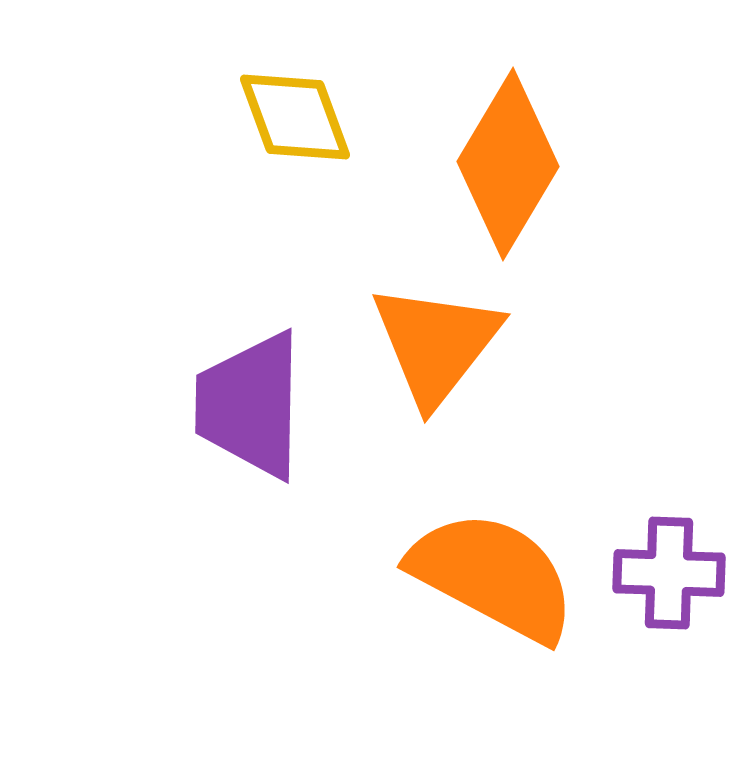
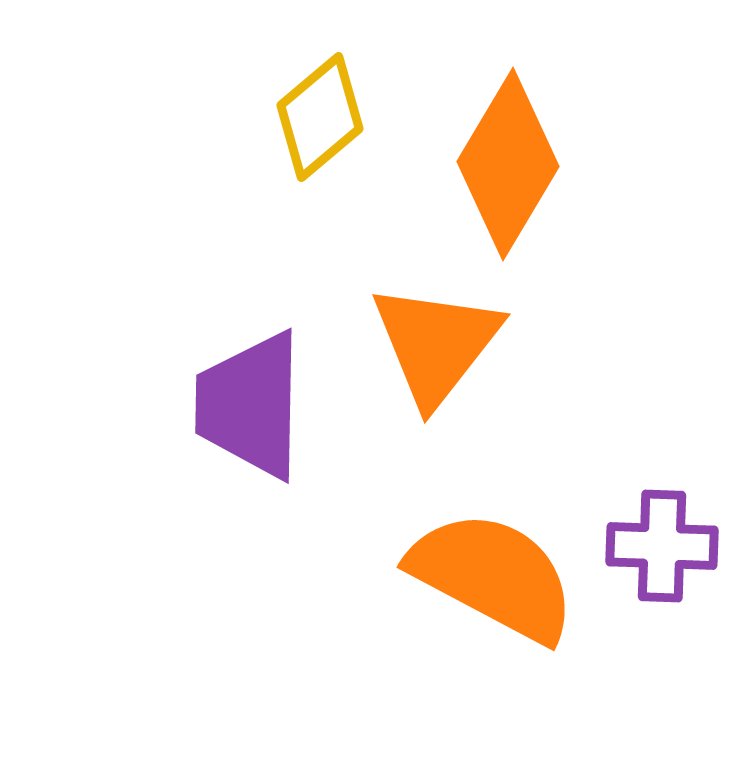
yellow diamond: moved 25 px right; rotated 70 degrees clockwise
purple cross: moved 7 px left, 27 px up
